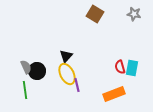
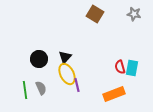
black triangle: moved 1 px left, 1 px down
gray semicircle: moved 15 px right, 21 px down
black circle: moved 2 px right, 12 px up
